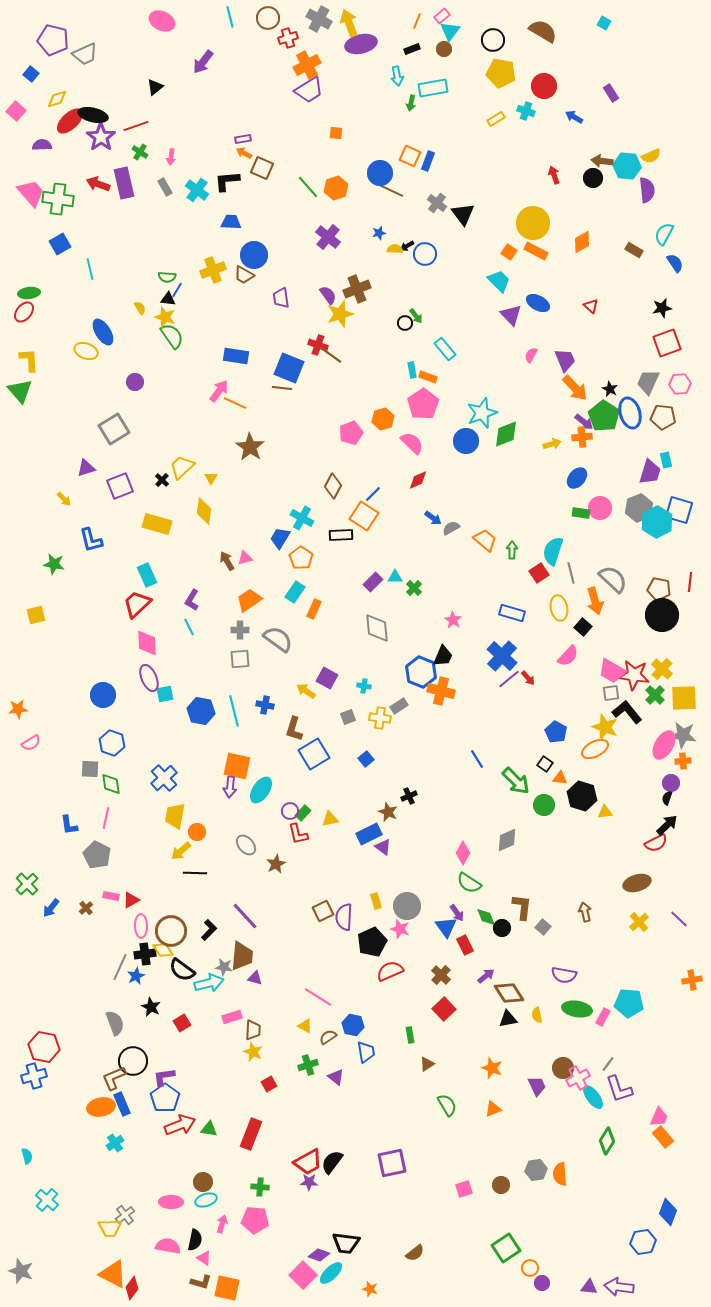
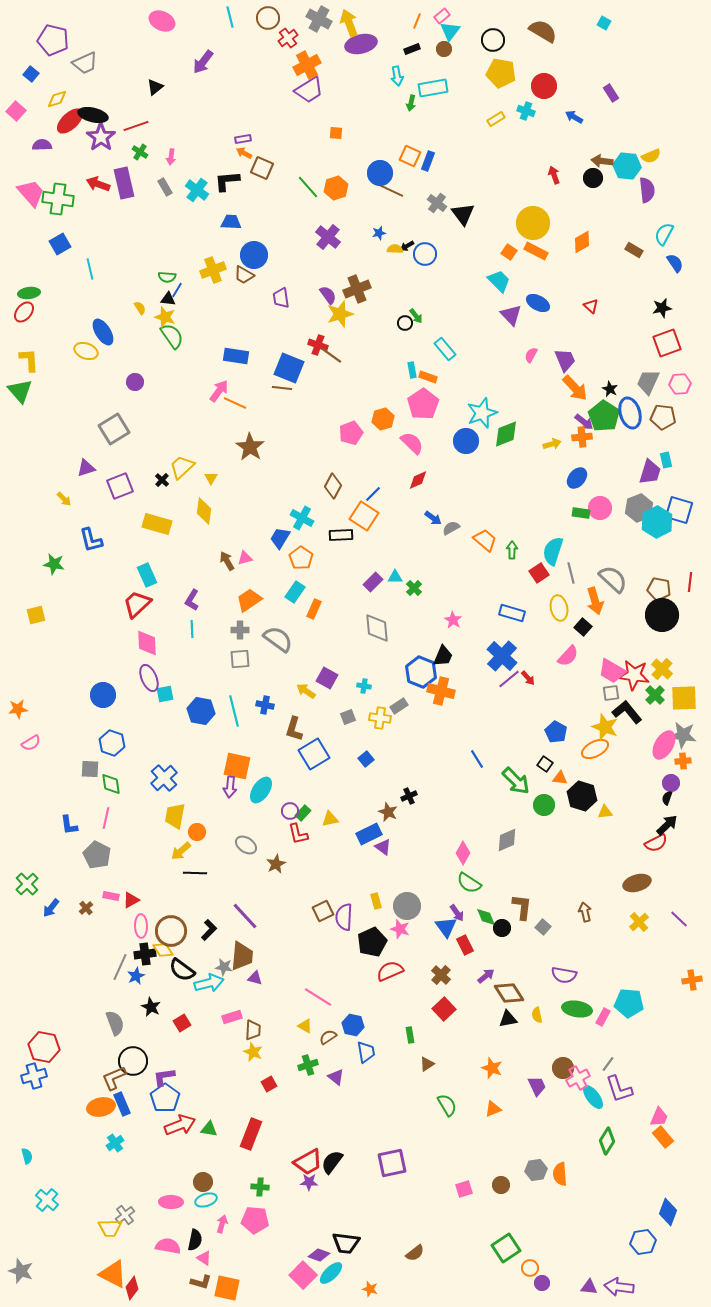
red cross at (288, 38): rotated 18 degrees counterclockwise
gray trapezoid at (85, 54): moved 9 px down
cyan line at (189, 627): moved 3 px right, 2 px down; rotated 24 degrees clockwise
gray ellipse at (246, 845): rotated 15 degrees counterclockwise
